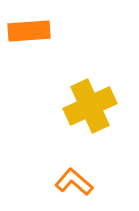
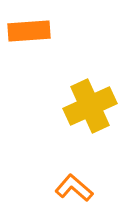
orange L-shape: moved 6 px down
